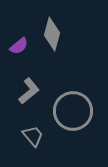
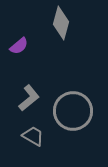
gray diamond: moved 9 px right, 11 px up
gray L-shape: moved 7 px down
gray trapezoid: rotated 20 degrees counterclockwise
